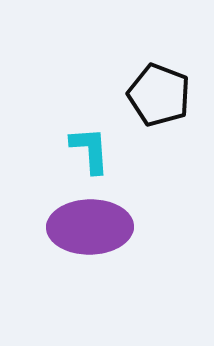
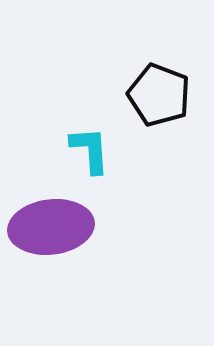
purple ellipse: moved 39 px left; rotated 6 degrees counterclockwise
